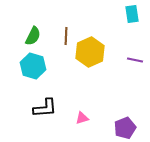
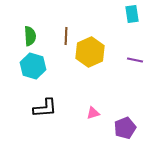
green semicircle: moved 3 px left; rotated 30 degrees counterclockwise
pink triangle: moved 11 px right, 5 px up
